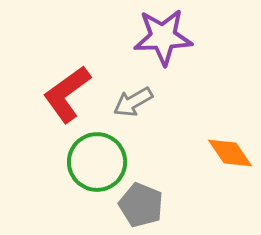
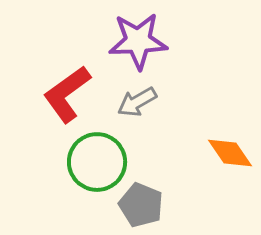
purple star: moved 25 px left, 4 px down
gray arrow: moved 4 px right
